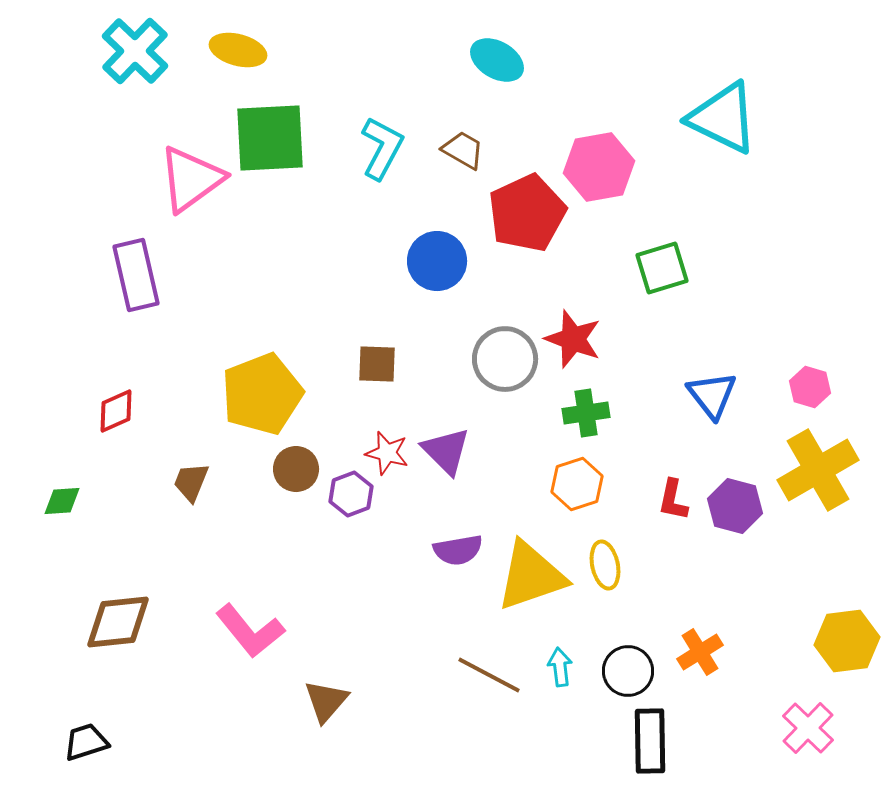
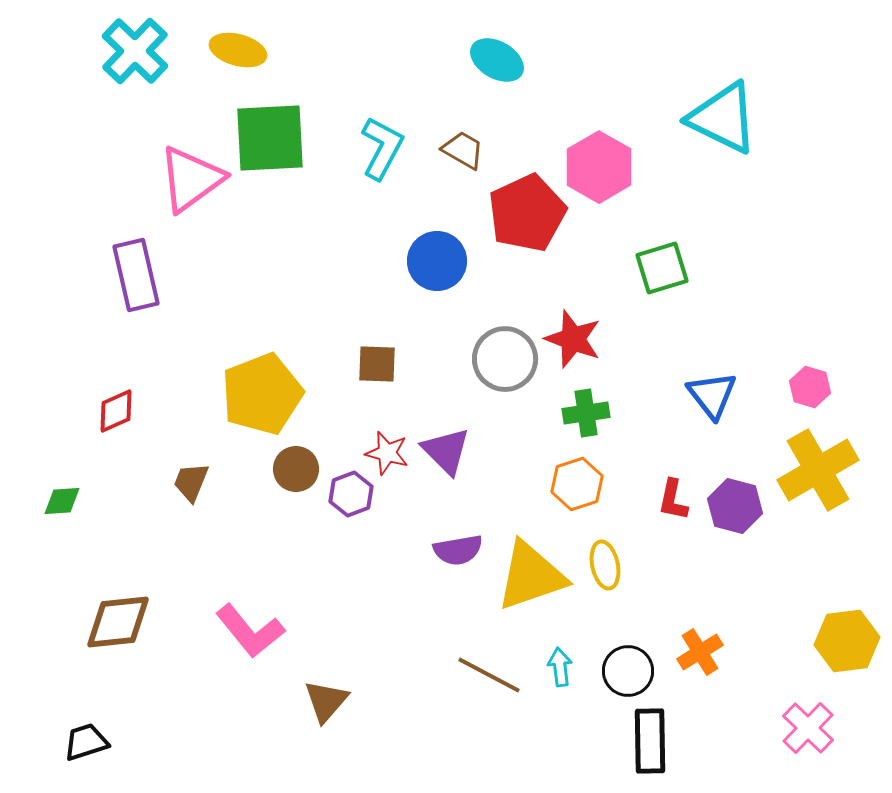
pink hexagon at (599, 167): rotated 20 degrees counterclockwise
